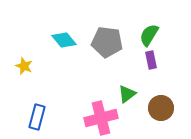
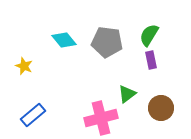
blue rectangle: moved 4 px left, 2 px up; rotated 35 degrees clockwise
